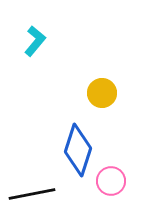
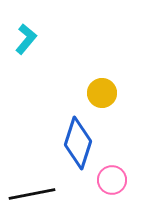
cyan L-shape: moved 9 px left, 2 px up
blue diamond: moved 7 px up
pink circle: moved 1 px right, 1 px up
